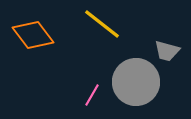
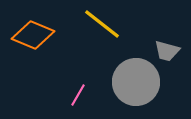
orange diamond: rotated 30 degrees counterclockwise
pink line: moved 14 px left
